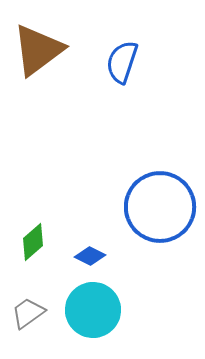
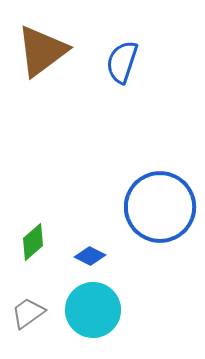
brown triangle: moved 4 px right, 1 px down
